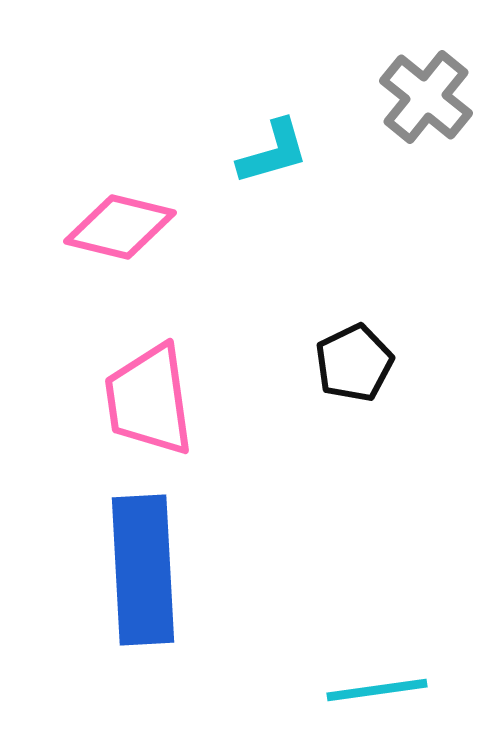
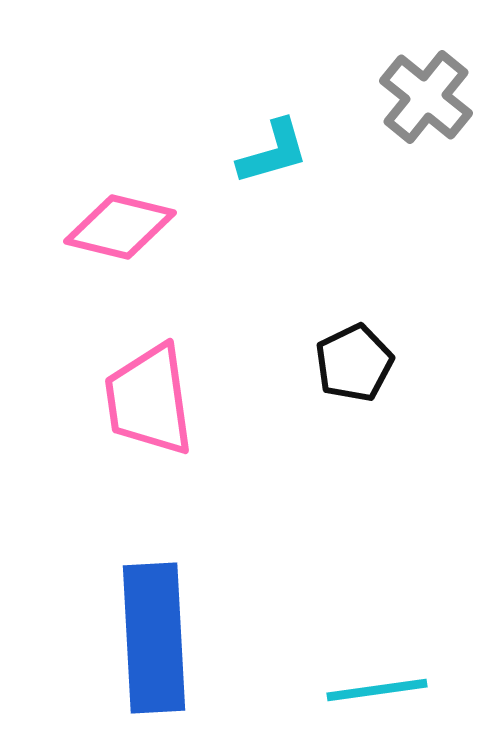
blue rectangle: moved 11 px right, 68 px down
